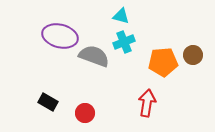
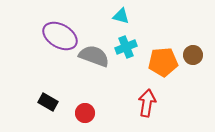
purple ellipse: rotated 16 degrees clockwise
cyan cross: moved 2 px right, 5 px down
